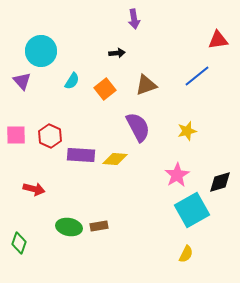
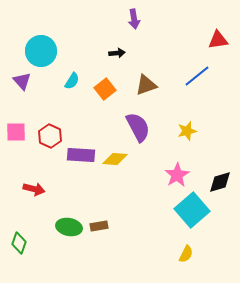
pink square: moved 3 px up
cyan square: rotated 12 degrees counterclockwise
